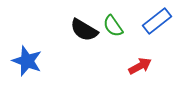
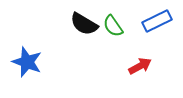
blue rectangle: rotated 12 degrees clockwise
black semicircle: moved 6 px up
blue star: moved 1 px down
